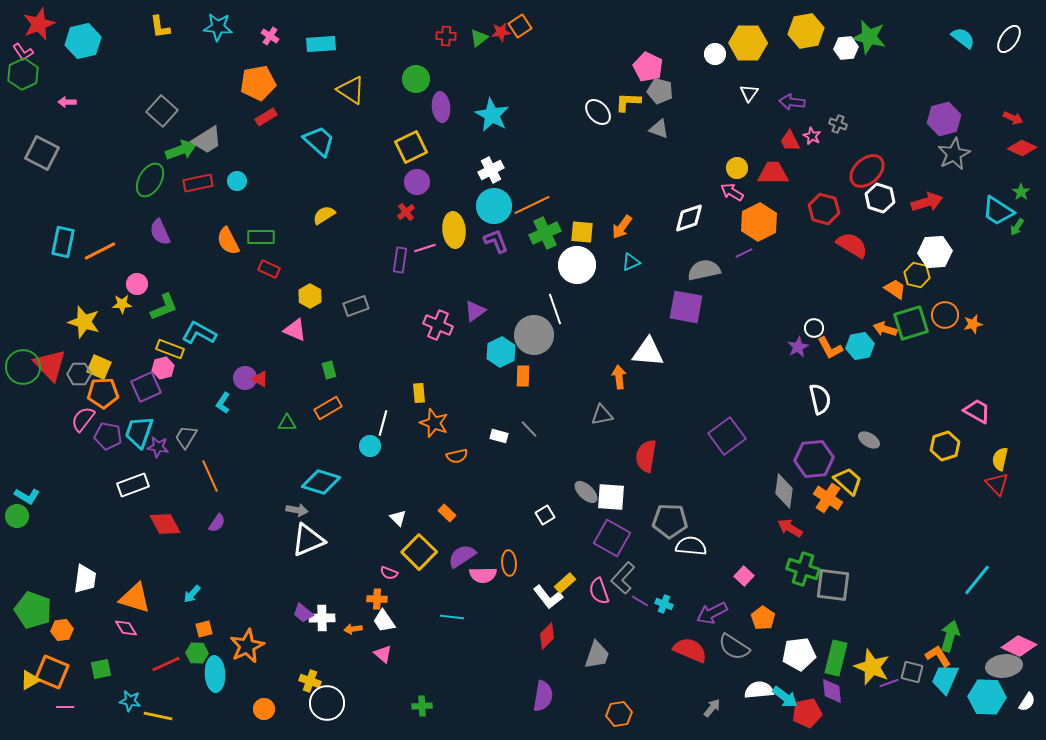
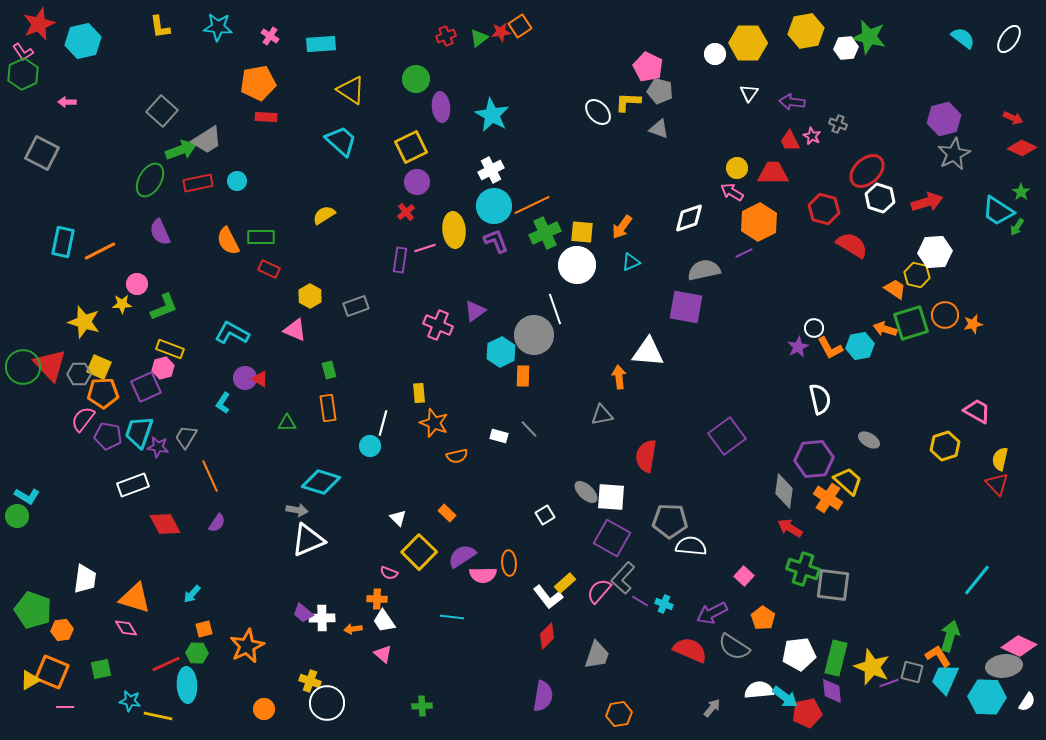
red cross at (446, 36): rotated 24 degrees counterclockwise
red rectangle at (266, 117): rotated 35 degrees clockwise
cyan trapezoid at (319, 141): moved 22 px right
cyan L-shape at (199, 333): moved 33 px right
orange rectangle at (328, 408): rotated 68 degrees counterclockwise
pink semicircle at (599, 591): rotated 60 degrees clockwise
cyan ellipse at (215, 674): moved 28 px left, 11 px down
